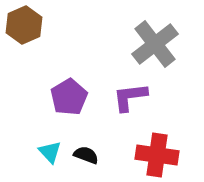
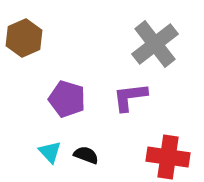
brown hexagon: moved 13 px down
purple pentagon: moved 2 px left, 2 px down; rotated 24 degrees counterclockwise
red cross: moved 11 px right, 2 px down
